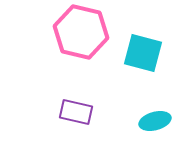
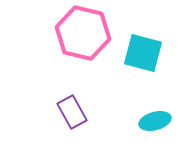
pink hexagon: moved 2 px right, 1 px down
purple rectangle: moved 4 px left; rotated 48 degrees clockwise
